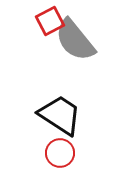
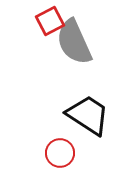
gray semicircle: moved 1 px left, 2 px down; rotated 15 degrees clockwise
black trapezoid: moved 28 px right
